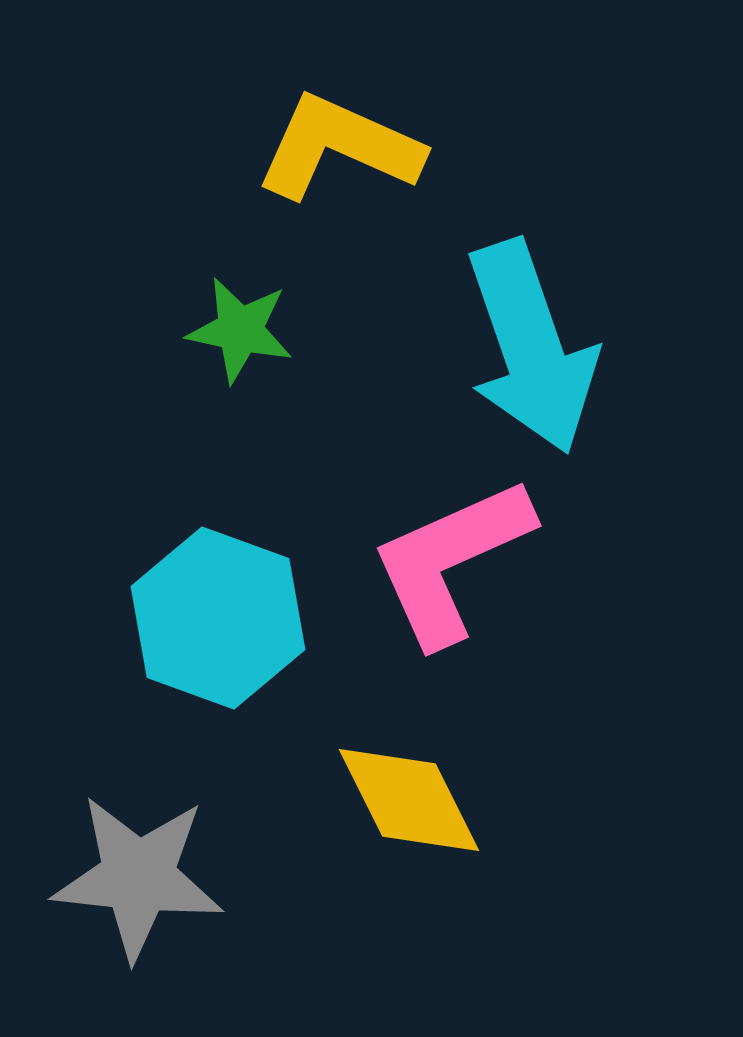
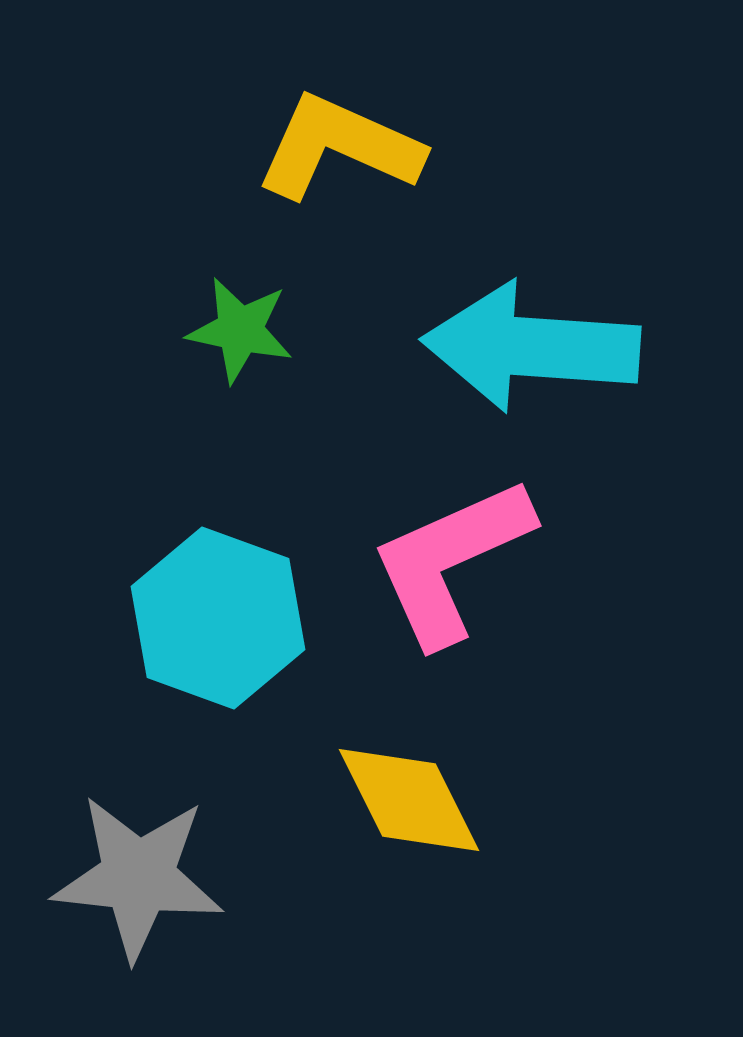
cyan arrow: rotated 113 degrees clockwise
